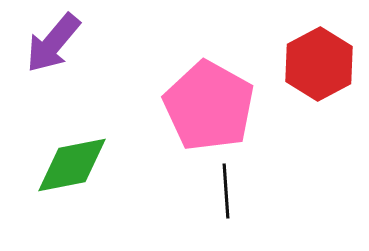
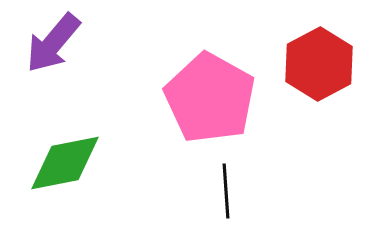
pink pentagon: moved 1 px right, 8 px up
green diamond: moved 7 px left, 2 px up
